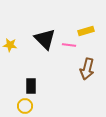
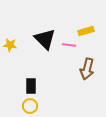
yellow circle: moved 5 px right
